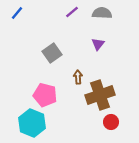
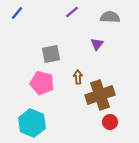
gray semicircle: moved 8 px right, 4 px down
purple triangle: moved 1 px left
gray square: moved 1 px left, 1 px down; rotated 24 degrees clockwise
pink pentagon: moved 3 px left, 12 px up
red circle: moved 1 px left
